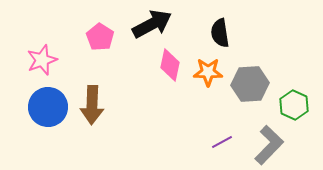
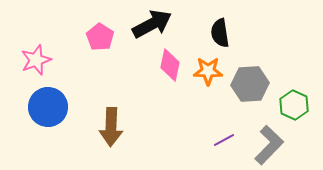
pink star: moved 6 px left
orange star: moved 1 px up
brown arrow: moved 19 px right, 22 px down
purple line: moved 2 px right, 2 px up
